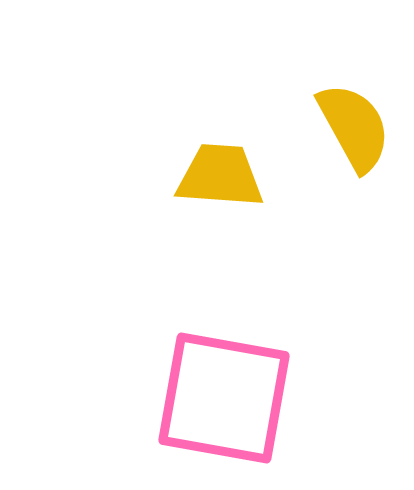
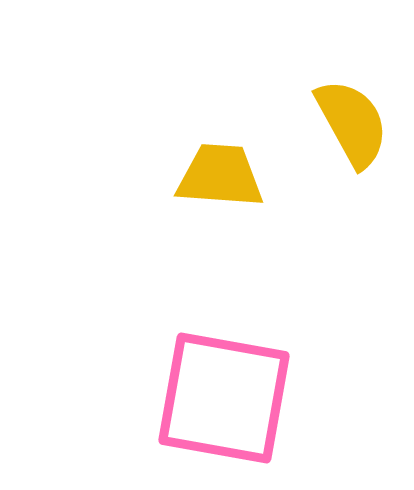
yellow semicircle: moved 2 px left, 4 px up
